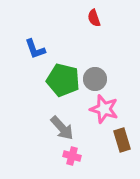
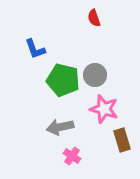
gray circle: moved 4 px up
gray arrow: moved 2 px left, 1 px up; rotated 120 degrees clockwise
pink cross: rotated 18 degrees clockwise
